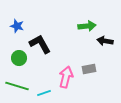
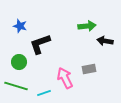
blue star: moved 3 px right
black L-shape: rotated 80 degrees counterclockwise
green circle: moved 4 px down
pink arrow: moved 1 px left, 1 px down; rotated 40 degrees counterclockwise
green line: moved 1 px left
